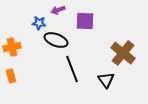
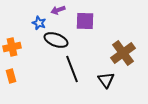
blue star: rotated 16 degrees clockwise
brown cross: rotated 15 degrees clockwise
